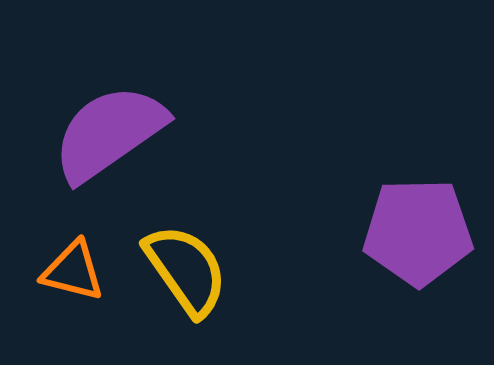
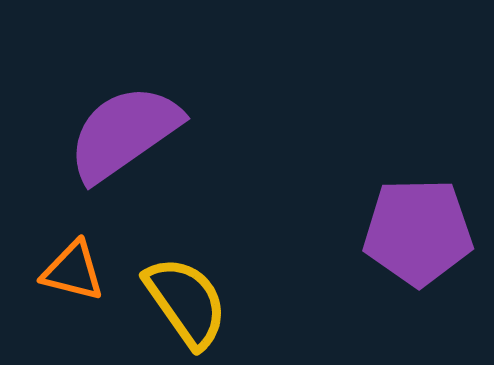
purple semicircle: moved 15 px right
yellow semicircle: moved 32 px down
